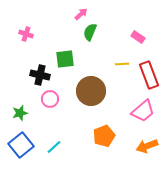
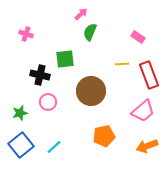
pink circle: moved 2 px left, 3 px down
orange pentagon: rotated 10 degrees clockwise
